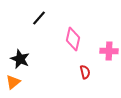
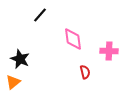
black line: moved 1 px right, 3 px up
pink diamond: rotated 20 degrees counterclockwise
